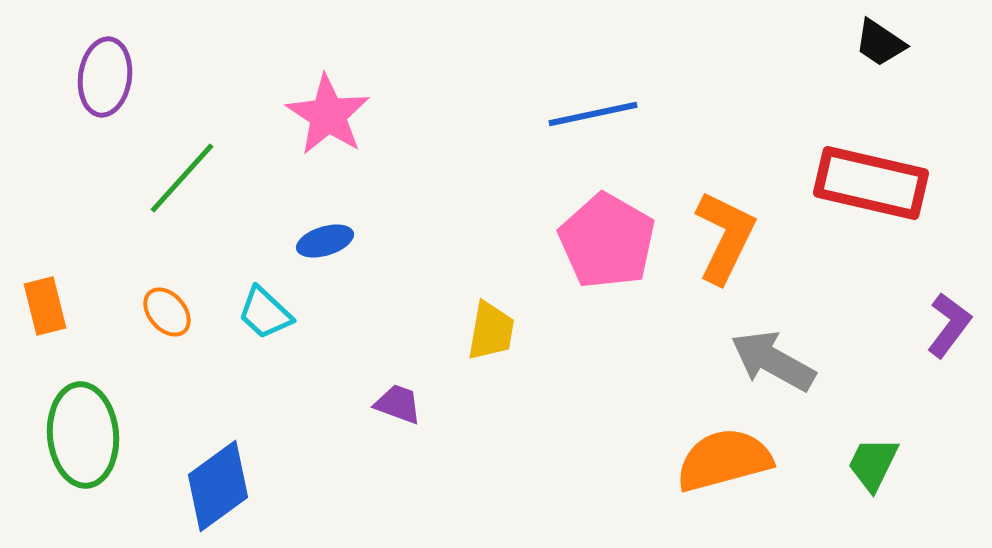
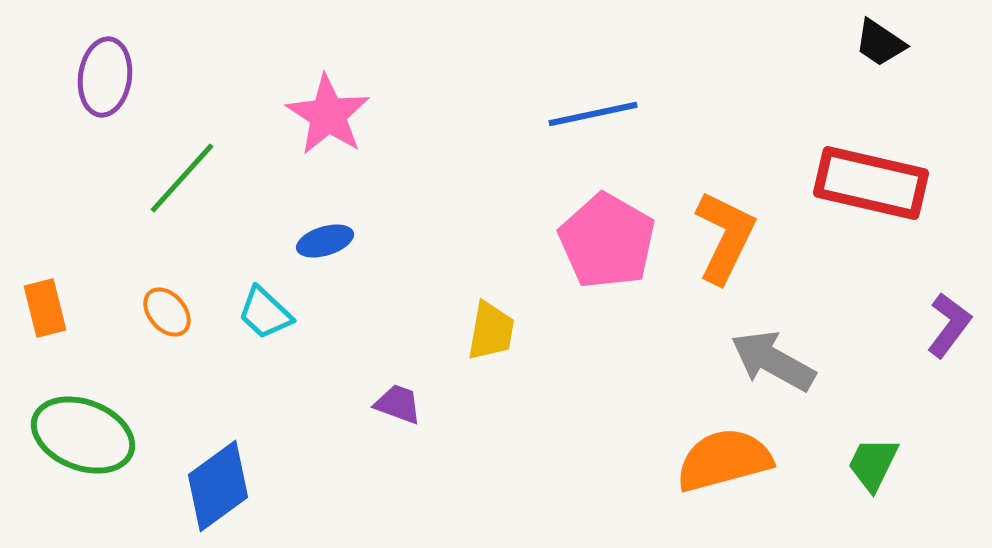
orange rectangle: moved 2 px down
green ellipse: rotated 64 degrees counterclockwise
